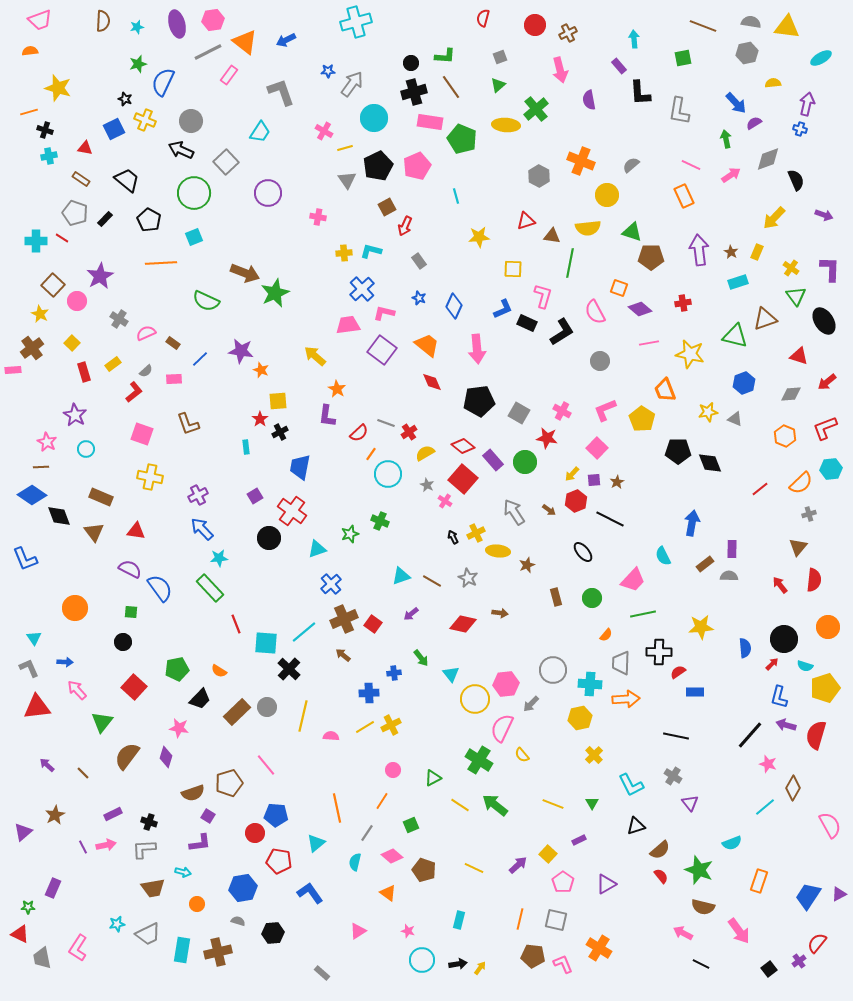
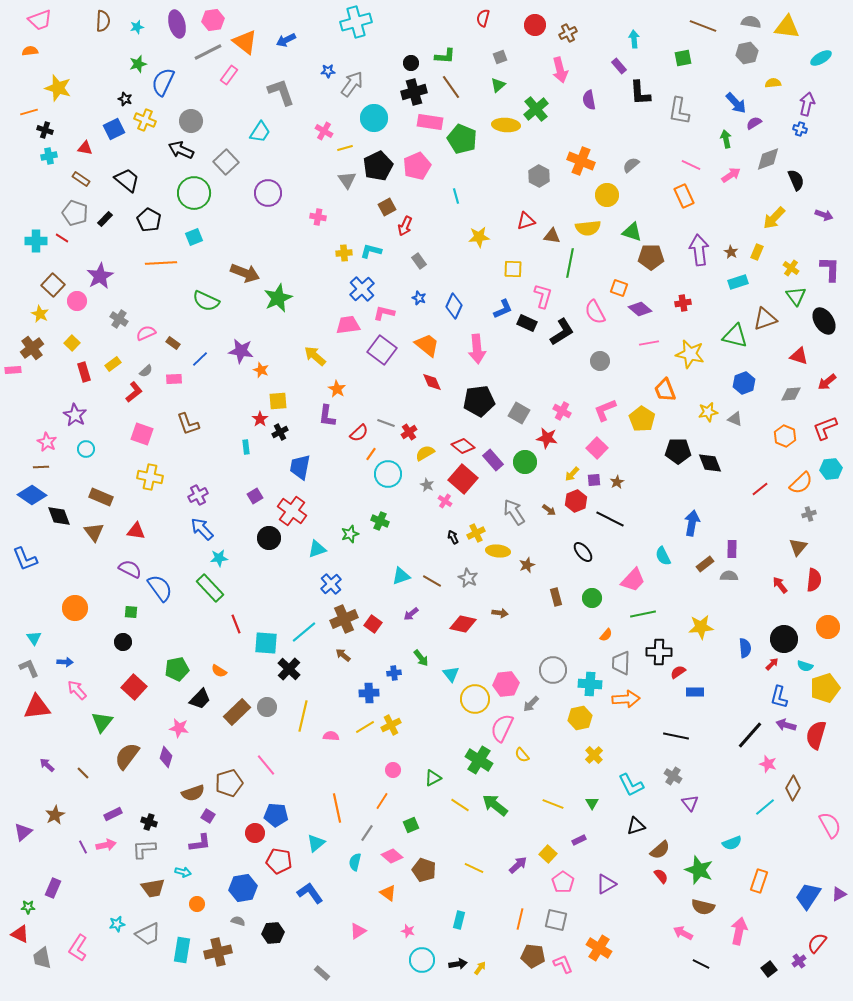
green star at (275, 293): moved 3 px right, 5 px down
pink arrow at (739, 931): rotated 132 degrees counterclockwise
